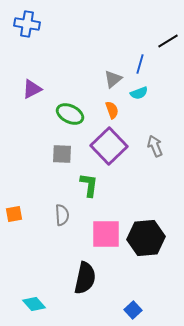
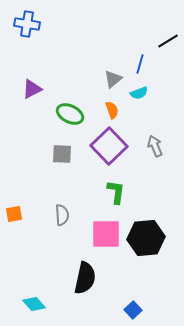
green L-shape: moved 27 px right, 7 px down
